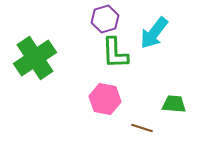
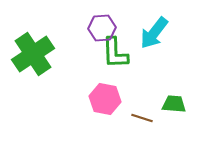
purple hexagon: moved 3 px left, 9 px down; rotated 12 degrees clockwise
green cross: moved 2 px left, 4 px up
brown line: moved 10 px up
